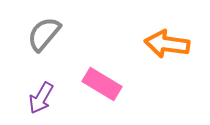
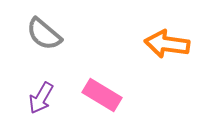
gray semicircle: rotated 90 degrees counterclockwise
pink rectangle: moved 11 px down
